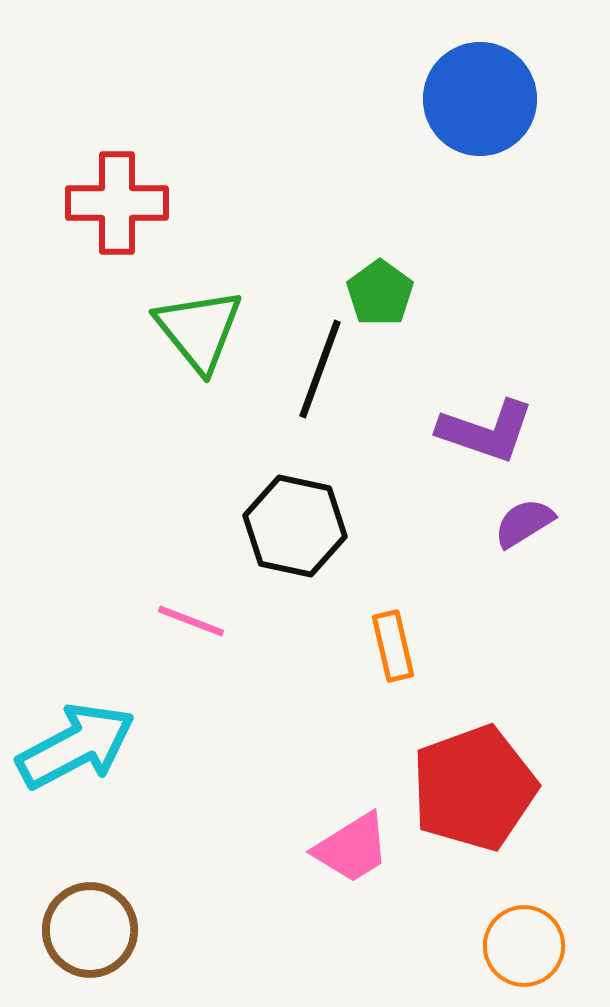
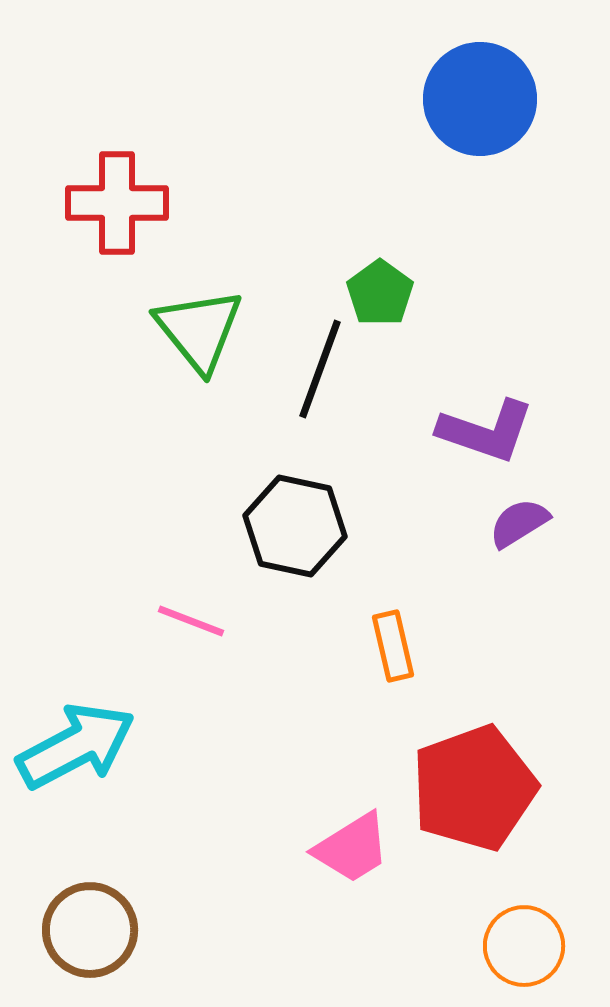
purple semicircle: moved 5 px left
